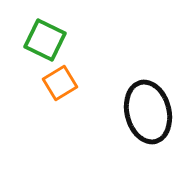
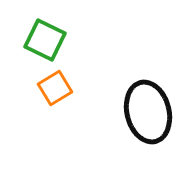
orange square: moved 5 px left, 5 px down
